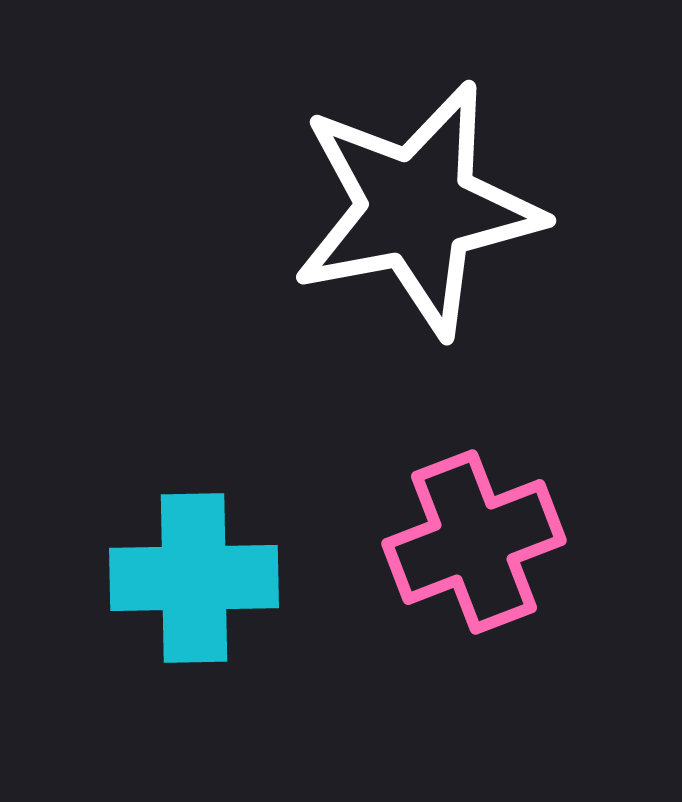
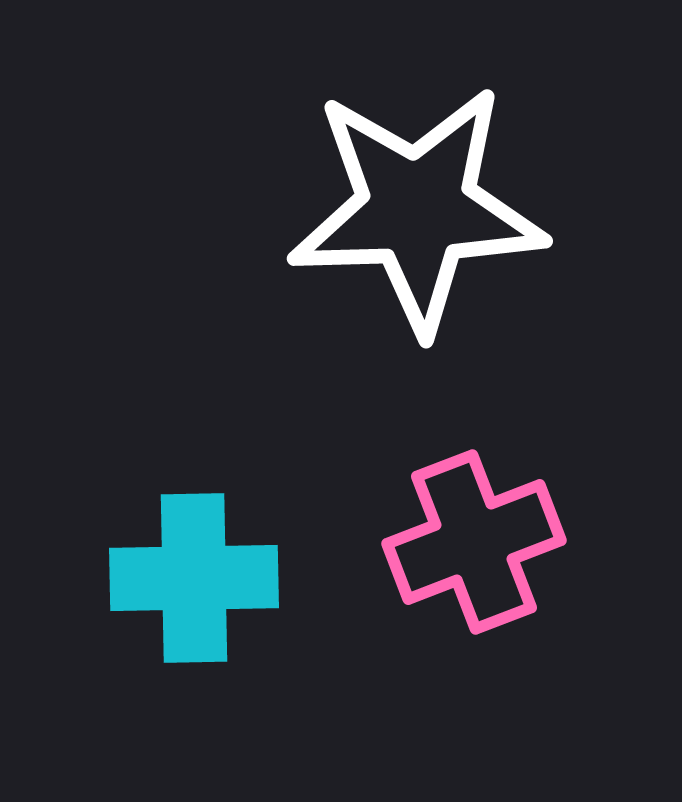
white star: rotated 9 degrees clockwise
